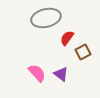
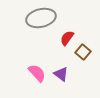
gray ellipse: moved 5 px left
brown square: rotated 21 degrees counterclockwise
